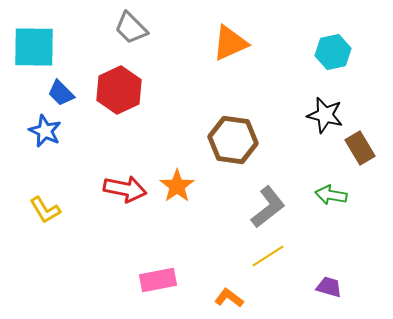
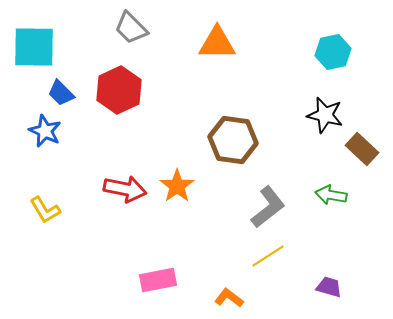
orange triangle: moved 13 px left; rotated 24 degrees clockwise
brown rectangle: moved 2 px right, 1 px down; rotated 16 degrees counterclockwise
